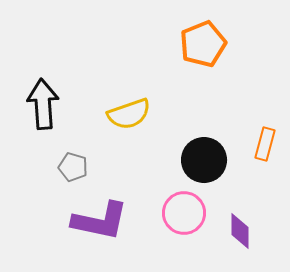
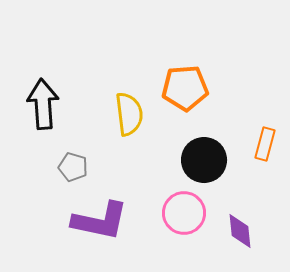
orange pentagon: moved 18 px left, 44 px down; rotated 18 degrees clockwise
yellow semicircle: rotated 78 degrees counterclockwise
purple diamond: rotated 6 degrees counterclockwise
